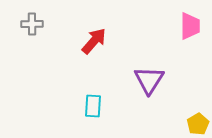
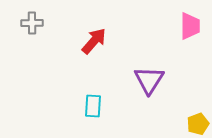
gray cross: moved 1 px up
yellow pentagon: rotated 10 degrees clockwise
